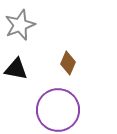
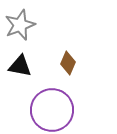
black triangle: moved 4 px right, 3 px up
purple circle: moved 6 px left
